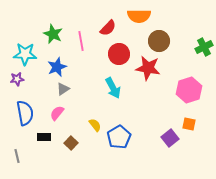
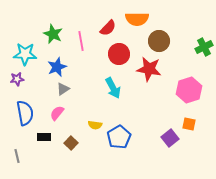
orange semicircle: moved 2 px left, 3 px down
red star: moved 1 px right, 1 px down
yellow semicircle: rotated 136 degrees clockwise
